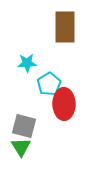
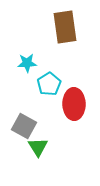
brown rectangle: rotated 8 degrees counterclockwise
red ellipse: moved 10 px right
gray square: rotated 15 degrees clockwise
green triangle: moved 17 px right
